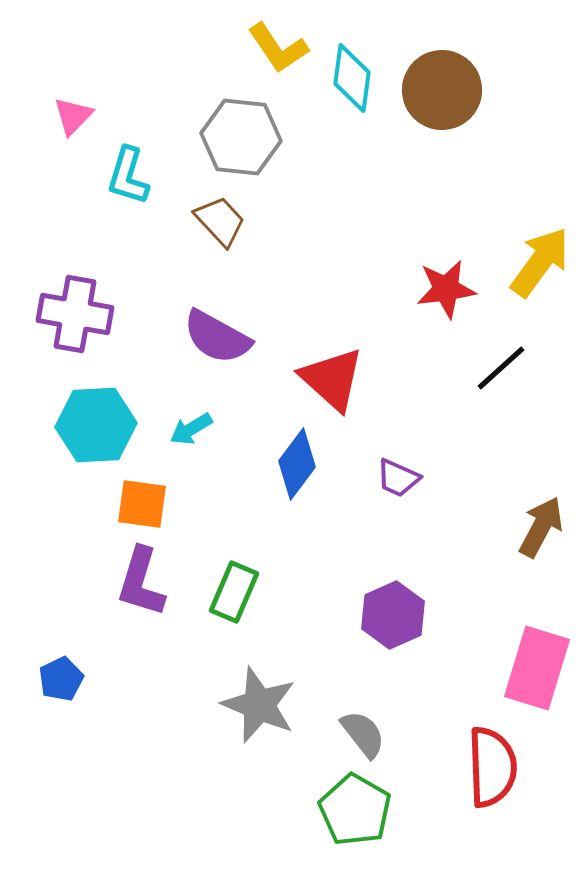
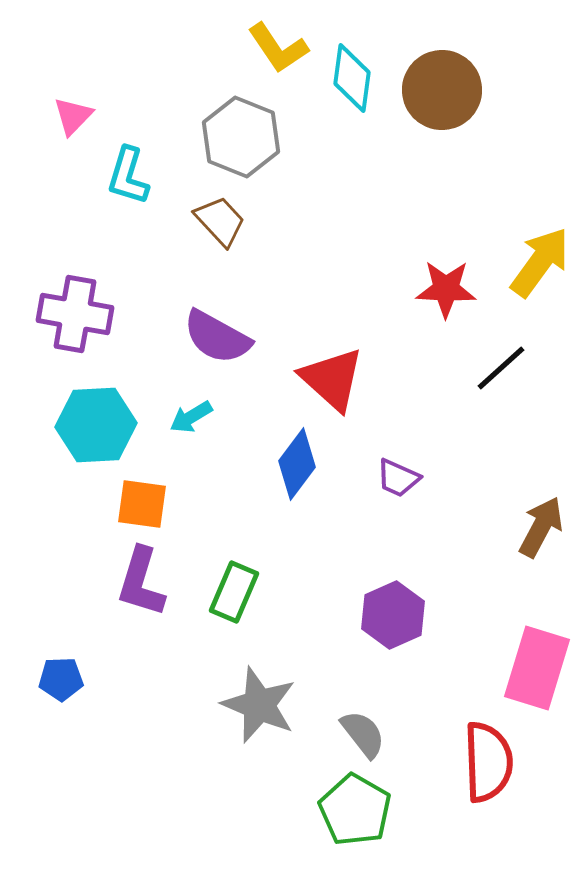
gray hexagon: rotated 16 degrees clockwise
red star: rotated 10 degrees clockwise
cyan arrow: moved 12 px up
blue pentagon: rotated 24 degrees clockwise
red semicircle: moved 4 px left, 5 px up
